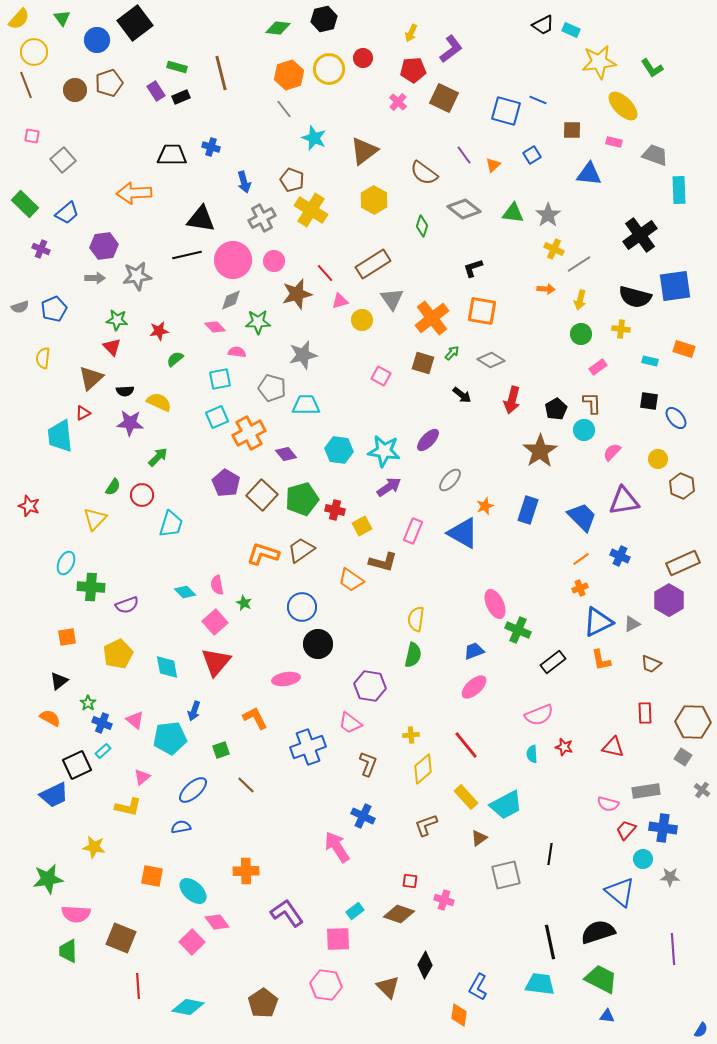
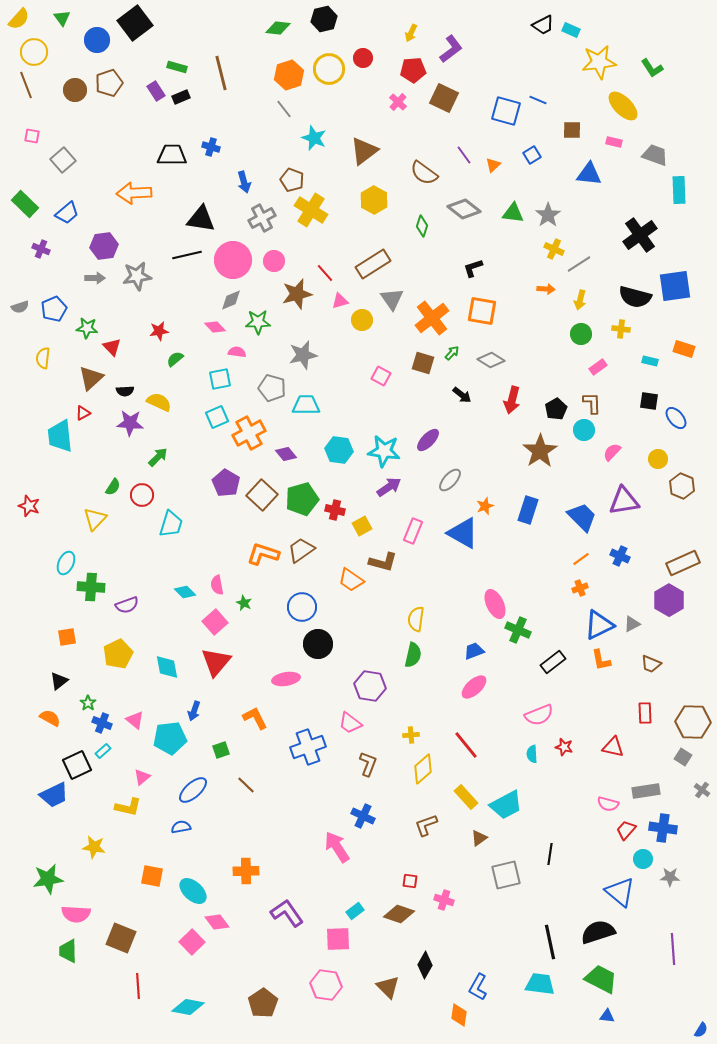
green star at (117, 320): moved 30 px left, 8 px down
blue triangle at (598, 622): moved 1 px right, 3 px down
